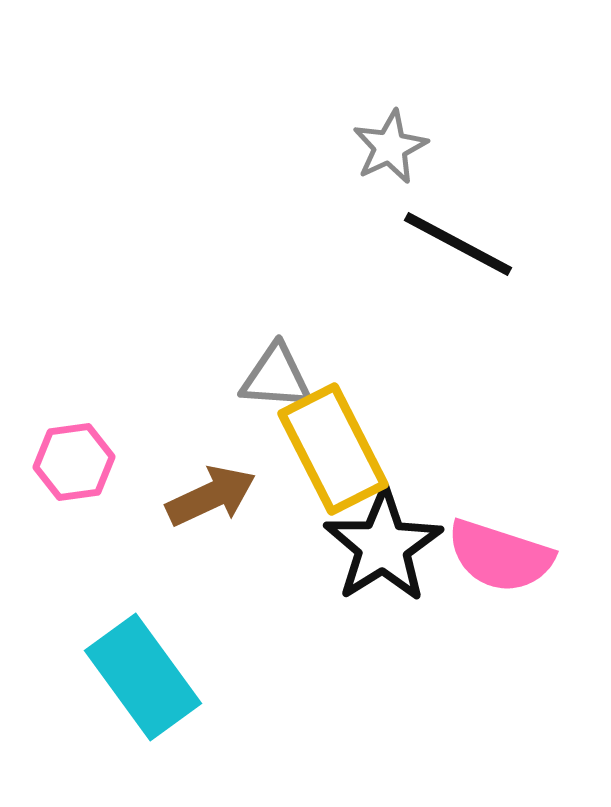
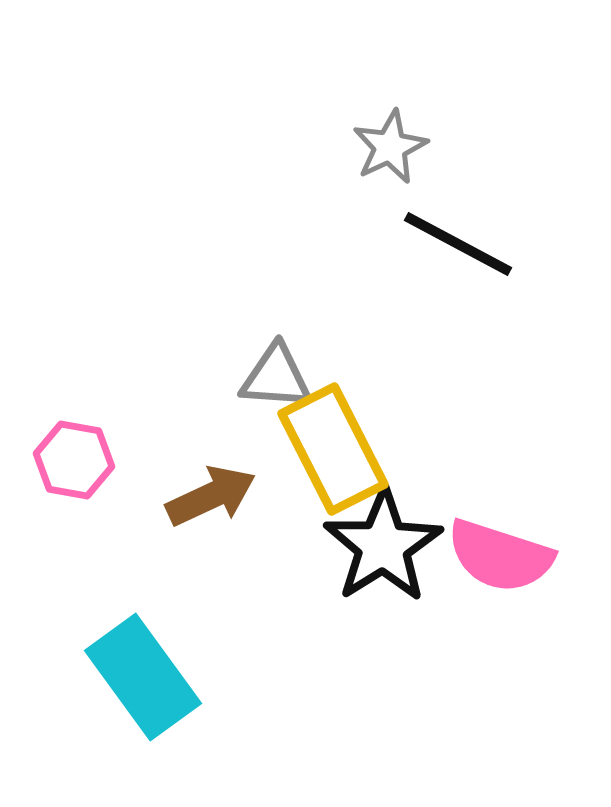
pink hexagon: moved 2 px up; rotated 18 degrees clockwise
